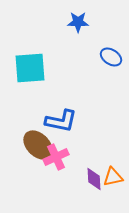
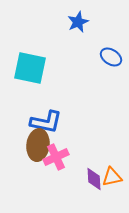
blue star: rotated 25 degrees counterclockwise
cyan square: rotated 16 degrees clockwise
blue L-shape: moved 15 px left, 1 px down
brown ellipse: rotated 52 degrees clockwise
orange triangle: moved 1 px left
